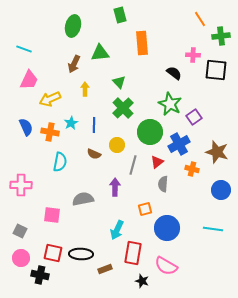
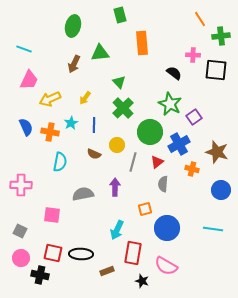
yellow arrow at (85, 89): moved 9 px down; rotated 144 degrees counterclockwise
gray line at (133, 165): moved 3 px up
gray semicircle at (83, 199): moved 5 px up
brown rectangle at (105, 269): moved 2 px right, 2 px down
